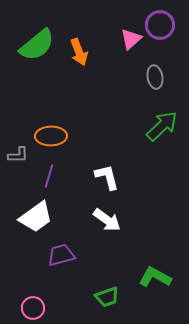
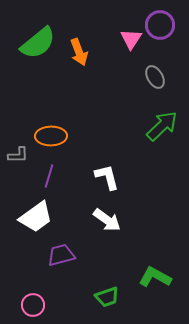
pink triangle: rotated 15 degrees counterclockwise
green semicircle: moved 1 px right, 2 px up
gray ellipse: rotated 20 degrees counterclockwise
pink circle: moved 3 px up
